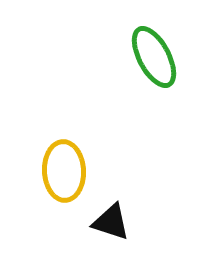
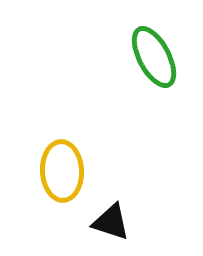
yellow ellipse: moved 2 px left
